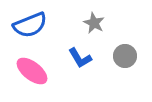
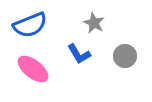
blue L-shape: moved 1 px left, 4 px up
pink ellipse: moved 1 px right, 2 px up
